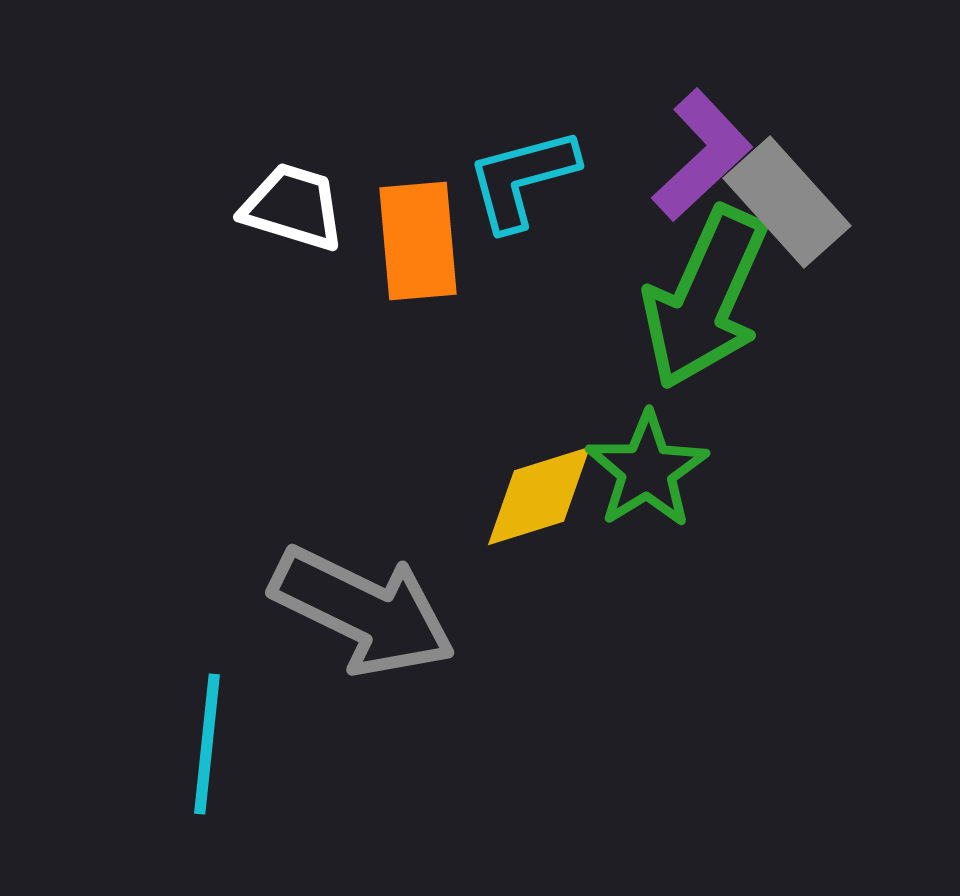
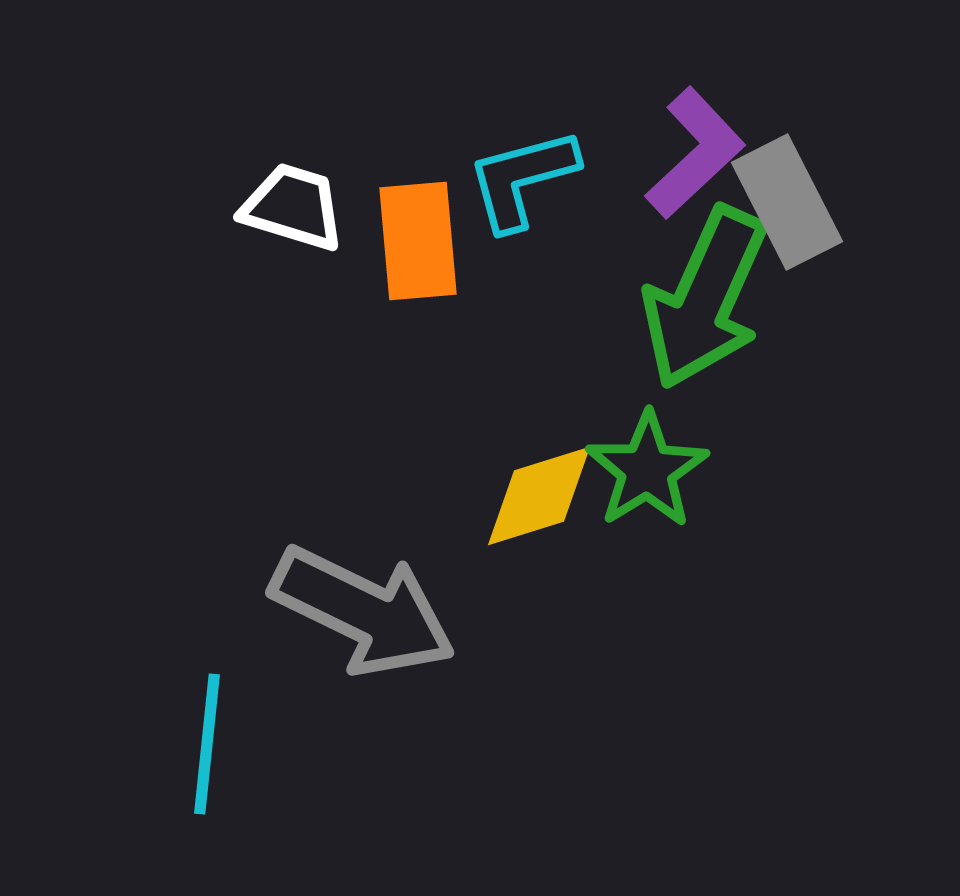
purple L-shape: moved 7 px left, 2 px up
gray rectangle: rotated 15 degrees clockwise
